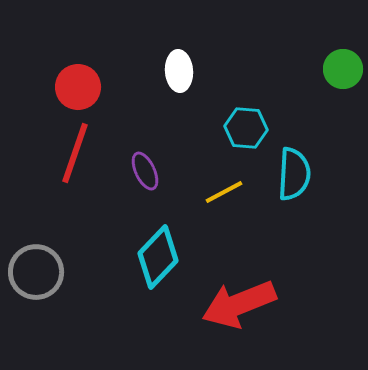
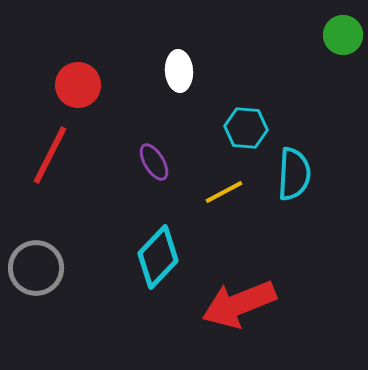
green circle: moved 34 px up
red circle: moved 2 px up
red line: moved 25 px left, 2 px down; rotated 8 degrees clockwise
purple ellipse: moved 9 px right, 9 px up; rotated 6 degrees counterclockwise
gray circle: moved 4 px up
